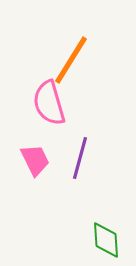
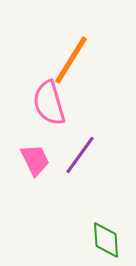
purple line: moved 3 px up; rotated 21 degrees clockwise
